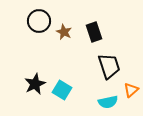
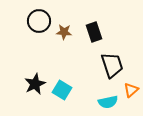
brown star: rotated 21 degrees counterclockwise
black trapezoid: moved 3 px right, 1 px up
